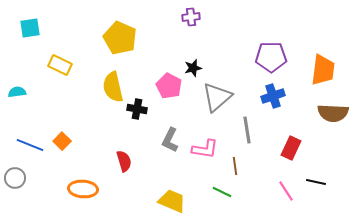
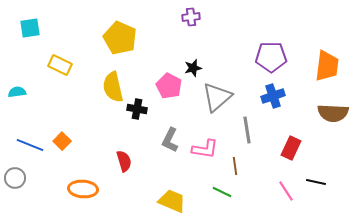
orange trapezoid: moved 4 px right, 4 px up
